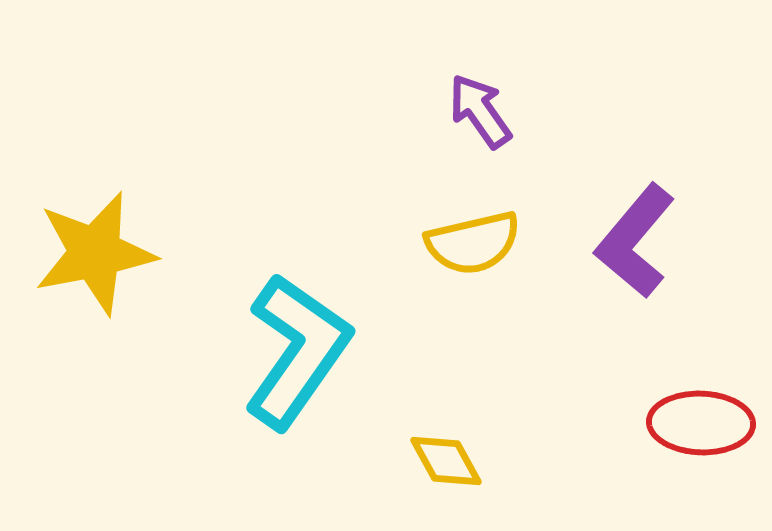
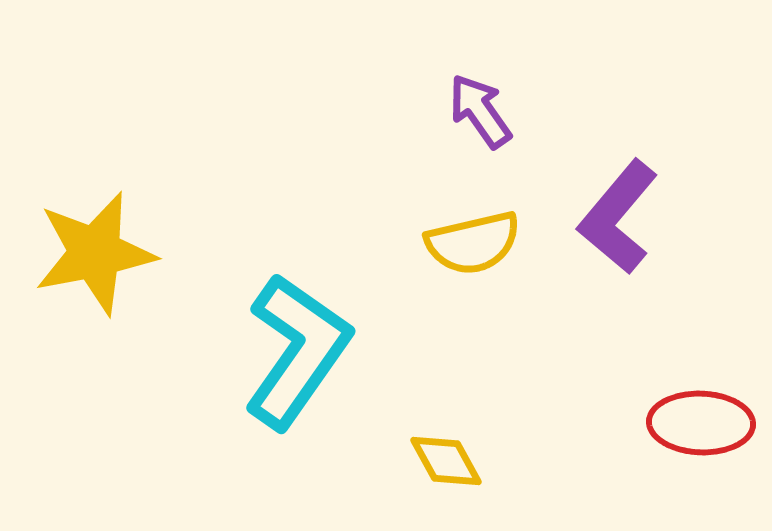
purple L-shape: moved 17 px left, 24 px up
